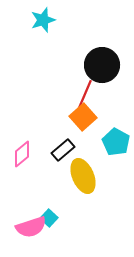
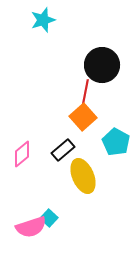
red line: rotated 12 degrees counterclockwise
